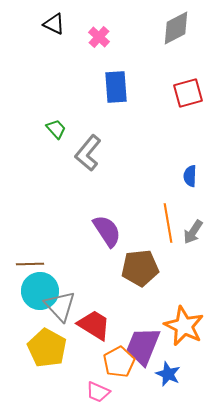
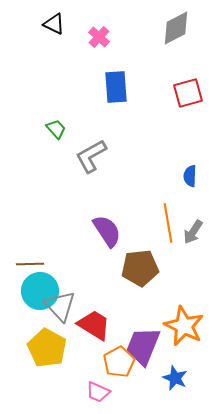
gray L-shape: moved 3 px right, 3 px down; rotated 21 degrees clockwise
blue star: moved 7 px right, 4 px down
